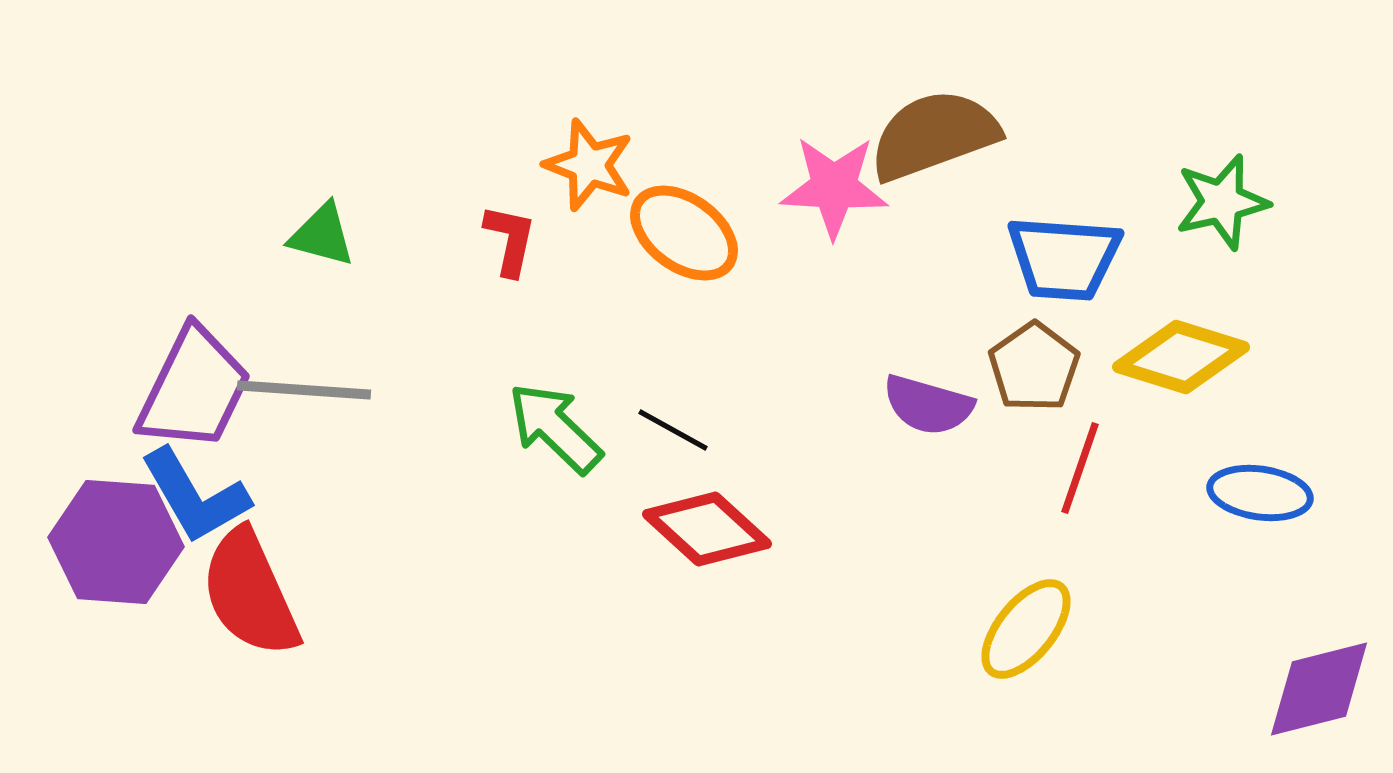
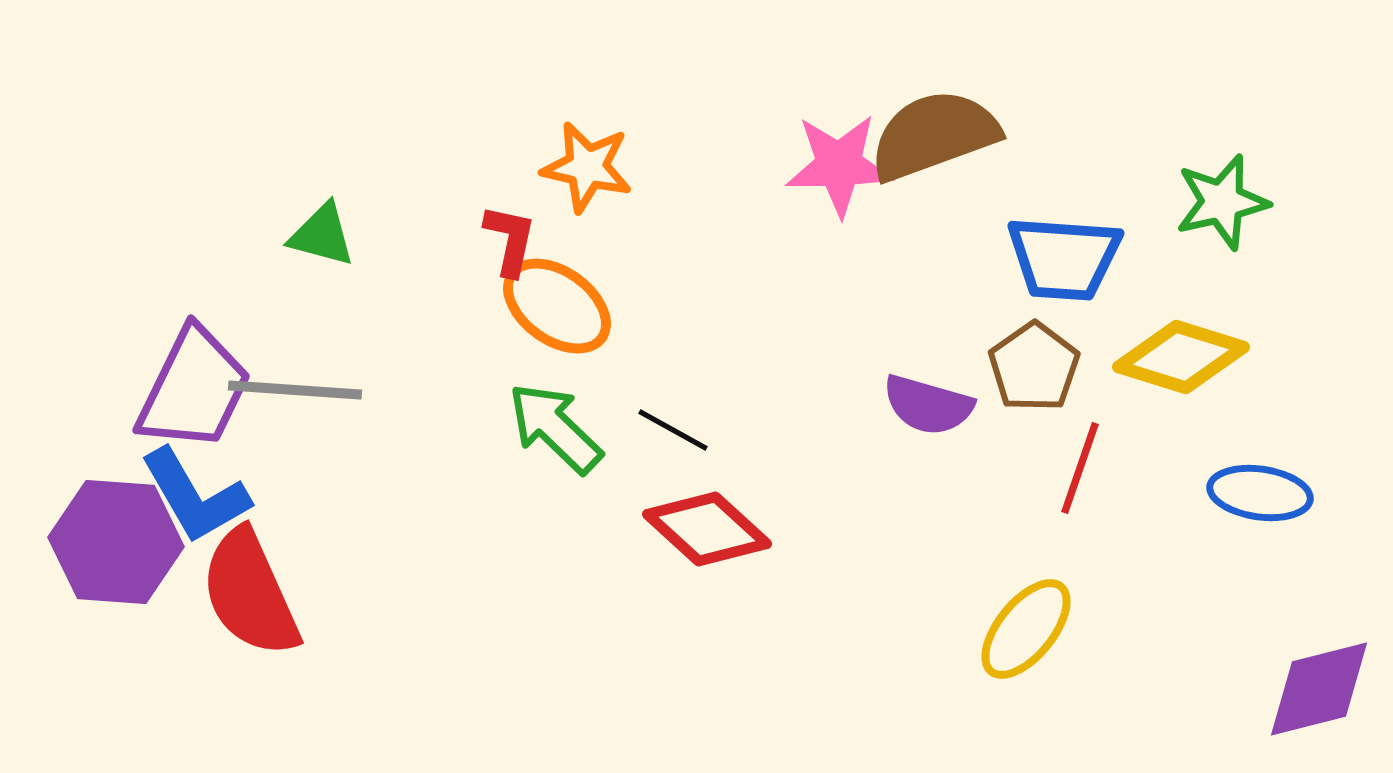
orange star: moved 2 px left, 2 px down; rotated 8 degrees counterclockwise
pink star: moved 5 px right, 22 px up; rotated 4 degrees counterclockwise
orange ellipse: moved 127 px left, 73 px down
gray line: moved 9 px left
